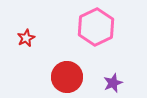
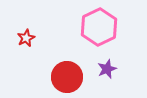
pink hexagon: moved 3 px right
purple star: moved 6 px left, 14 px up
